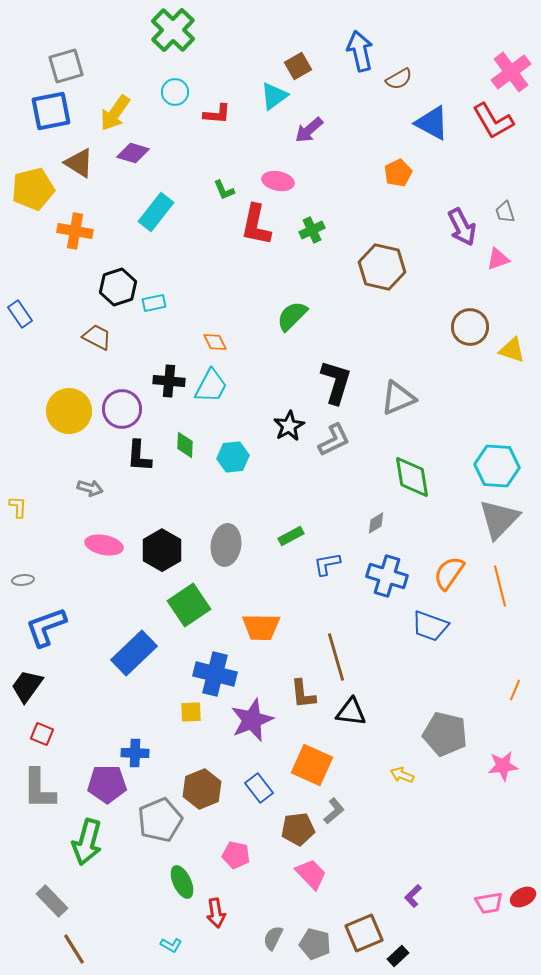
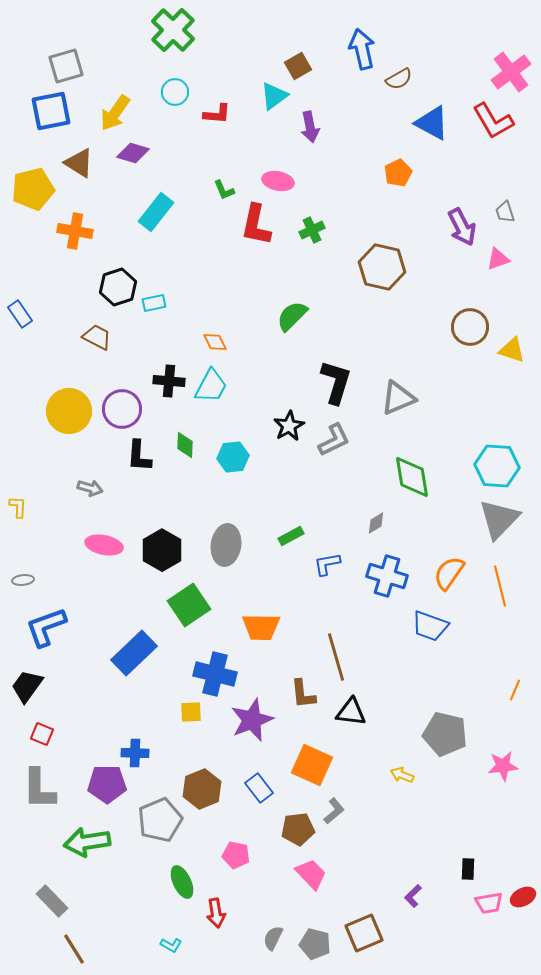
blue arrow at (360, 51): moved 2 px right, 2 px up
purple arrow at (309, 130): moved 1 px right, 3 px up; rotated 60 degrees counterclockwise
green arrow at (87, 842): rotated 66 degrees clockwise
black rectangle at (398, 956): moved 70 px right, 87 px up; rotated 45 degrees counterclockwise
